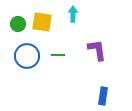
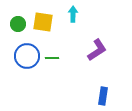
yellow square: moved 1 px right
purple L-shape: rotated 65 degrees clockwise
green line: moved 6 px left, 3 px down
